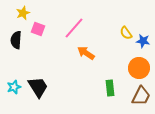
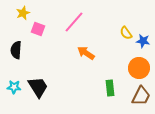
pink line: moved 6 px up
black semicircle: moved 10 px down
cyan star: rotated 24 degrees clockwise
